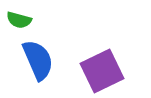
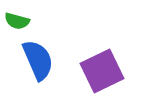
green semicircle: moved 2 px left, 1 px down
